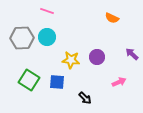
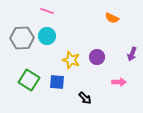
cyan circle: moved 1 px up
purple arrow: rotated 112 degrees counterclockwise
yellow star: rotated 12 degrees clockwise
pink arrow: rotated 24 degrees clockwise
